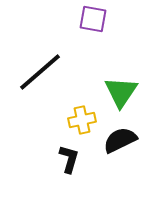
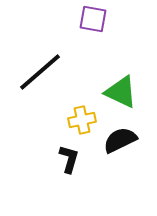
green triangle: rotated 39 degrees counterclockwise
